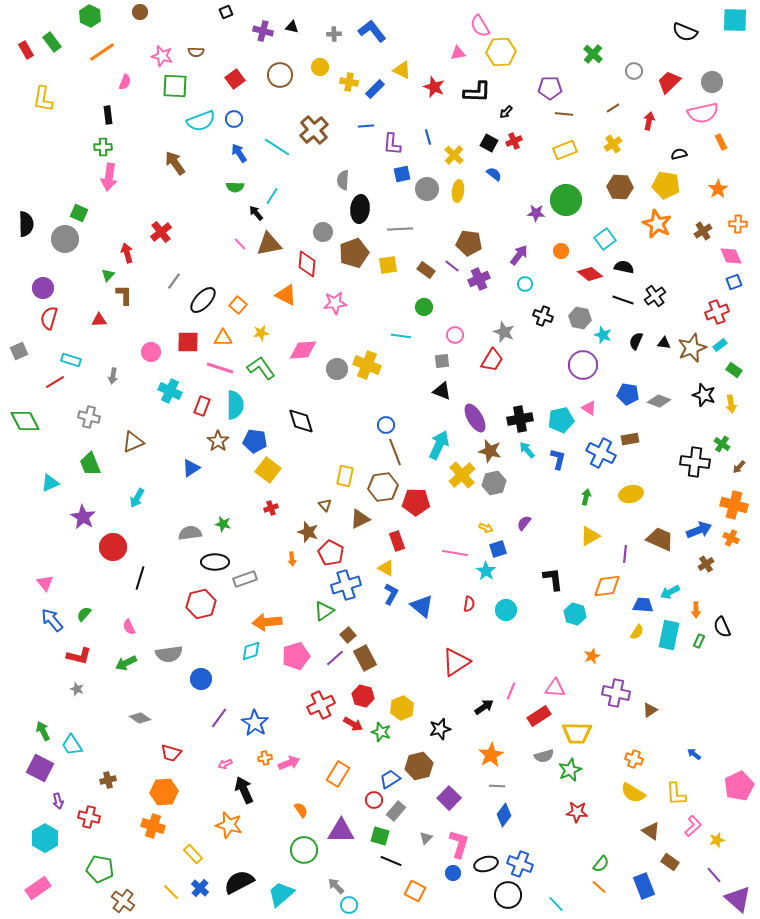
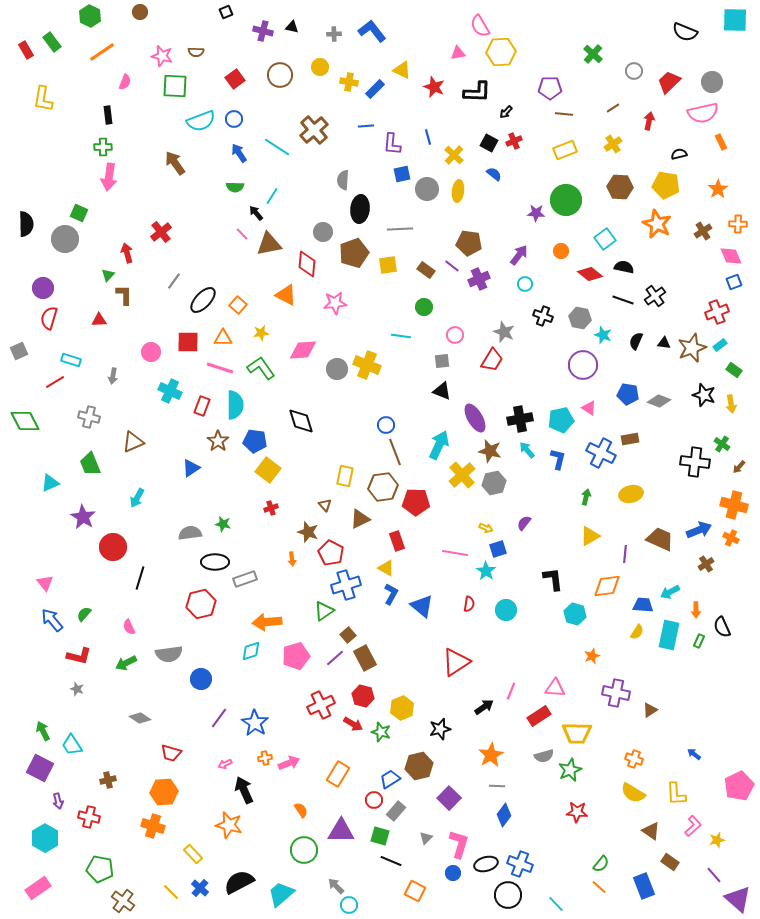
pink line at (240, 244): moved 2 px right, 10 px up
